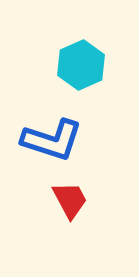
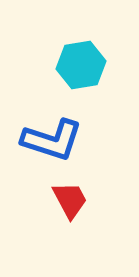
cyan hexagon: rotated 15 degrees clockwise
